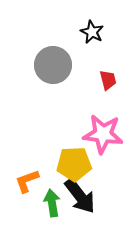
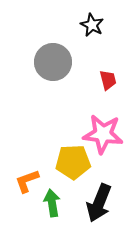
black star: moved 7 px up
gray circle: moved 3 px up
yellow pentagon: moved 1 px left, 2 px up
black arrow: moved 19 px right, 7 px down; rotated 60 degrees clockwise
